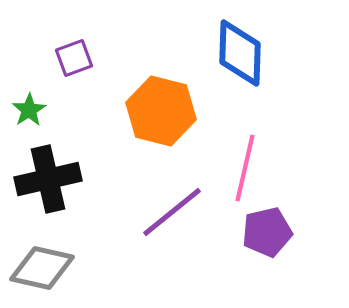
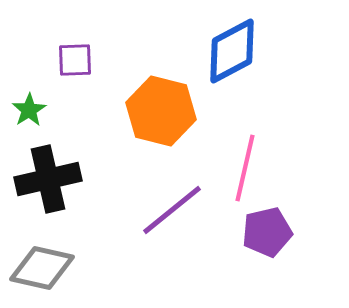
blue diamond: moved 8 px left, 2 px up; rotated 60 degrees clockwise
purple square: moved 1 px right, 2 px down; rotated 18 degrees clockwise
purple line: moved 2 px up
